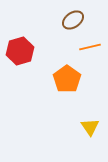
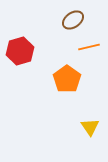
orange line: moved 1 px left
